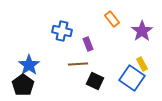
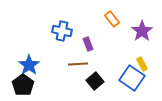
black square: rotated 24 degrees clockwise
